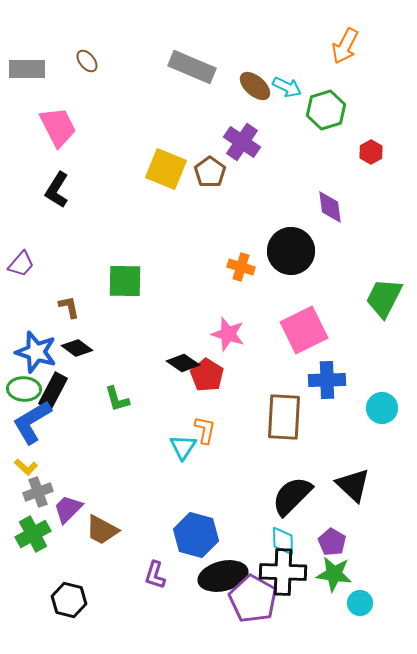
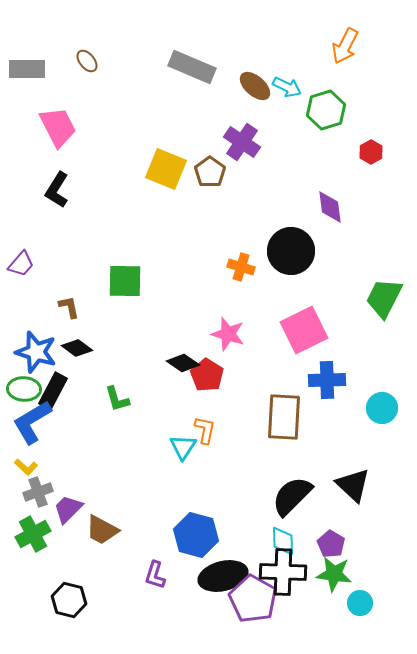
purple pentagon at (332, 542): moved 1 px left, 2 px down
